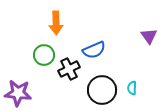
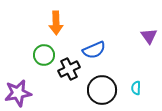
cyan semicircle: moved 4 px right
purple star: rotated 16 degrees counterclockwise
